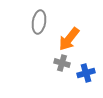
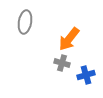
gray ellipse: moved 14 px left
blue cross: moved 2 px down
